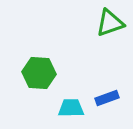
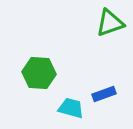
blue rectangle: moved 3 px left, 4 px up
cyan trapezoid: rotated 16 degrees clockwise
